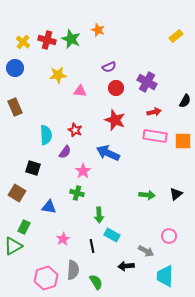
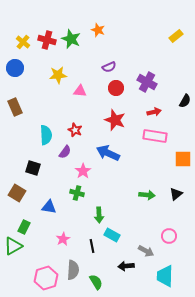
orange square at (183, 141): moved 18 px down
